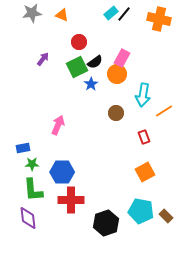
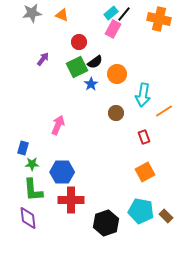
pink rectangle: moved 9 px left, 29 px up
blue rectangle: rotated 64 degrees counterclockwise
